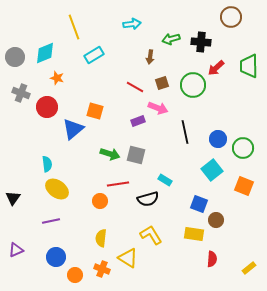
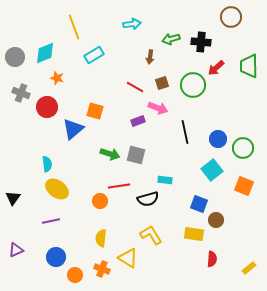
cyan rectangle at (165, 180): rotated 24 degrees counterclockwise
red line at (118, 184): moved 1 px right, 2 px down
